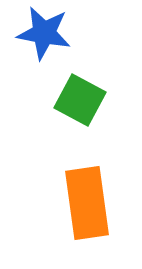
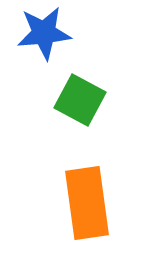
blue star: rotated 16 degrees counterclockwise
